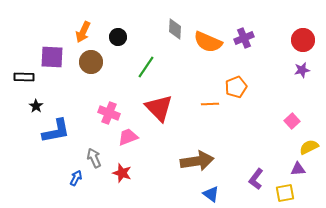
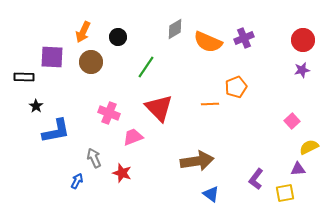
gray diamond: rotated 55 degrees clockwise
pink trapezoid: moved 5 px right
blue arrow: moved 1 px right, 3 px down
